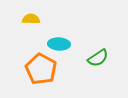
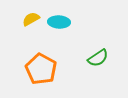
yellow semicircle: rotated 30 degrees counterclockwise
cyan ellipse: moved 22 px up
